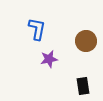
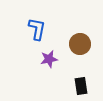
brown circle: moved 6 px left, 3 px down
black rectangle: moved 2 px left
